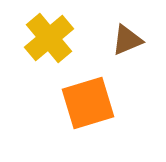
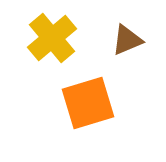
yellow cross: moved 3 px right
